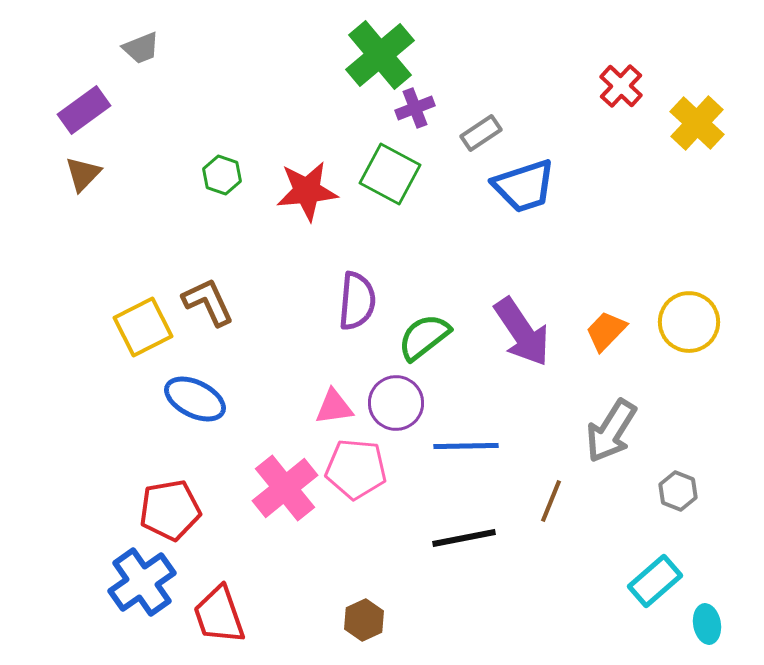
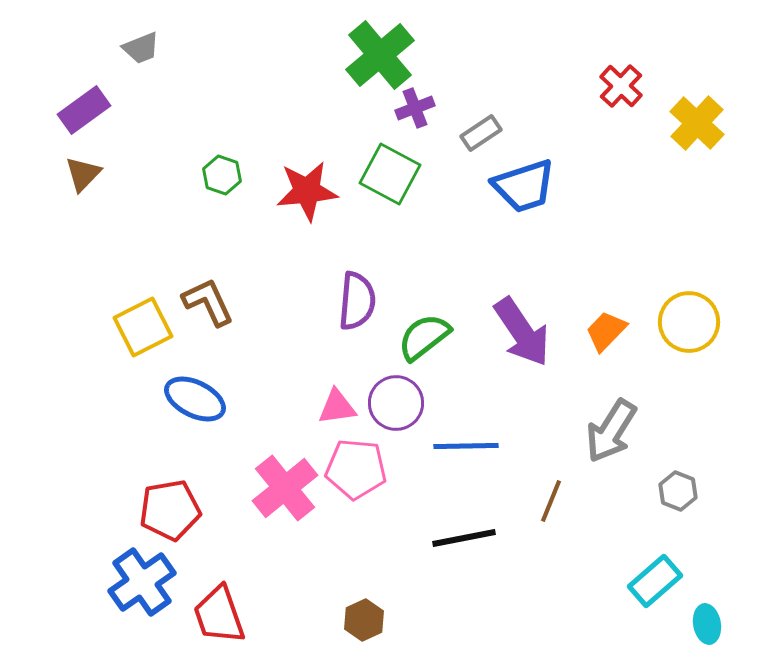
pink triangle: moved 3 px right
